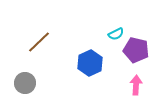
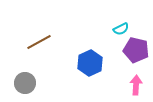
cyan semicircle: moved 5 px right, 5 px up
brown line: rotated 15 degrees clockwise
